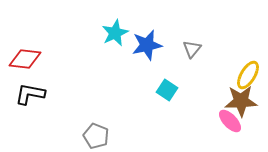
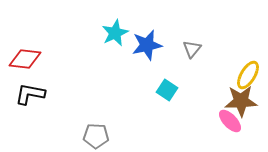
gray pentagon: rotated 20 degrees counterclockwise
